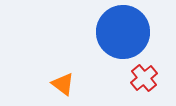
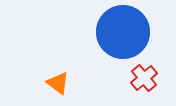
orange triangle: moved 5 px left, 1 px up
